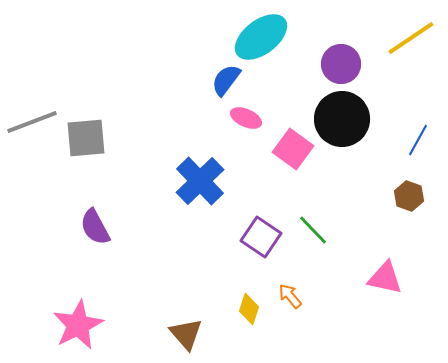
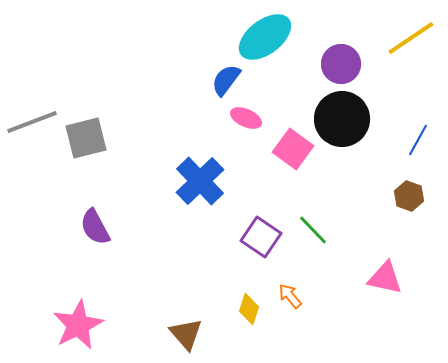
cyan ellipse: moved 4 px right
gray square: rotated 9 degrees counterclockwise
